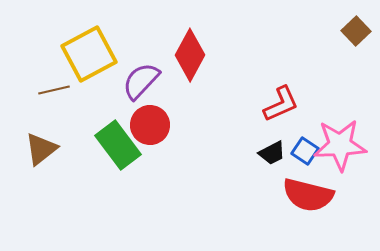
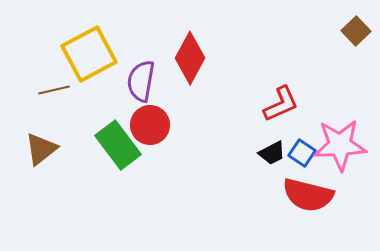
red diamond: moved 3 px down
purple semicircle: rotated 33 degrees counterclockwise
blue square: moved 3 px left, 2 px down
